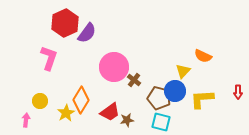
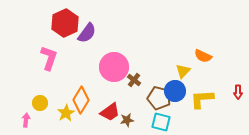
yellow circle: moved 2 px down
